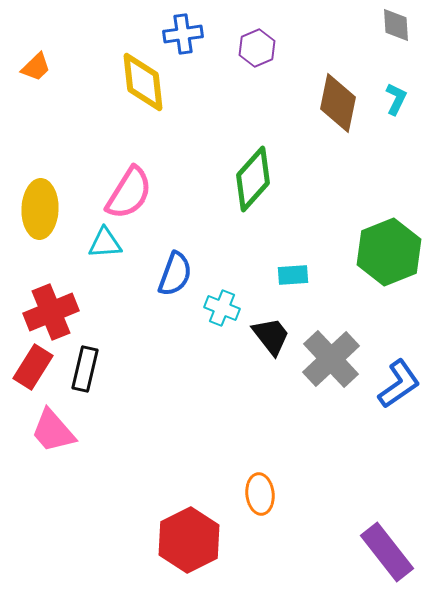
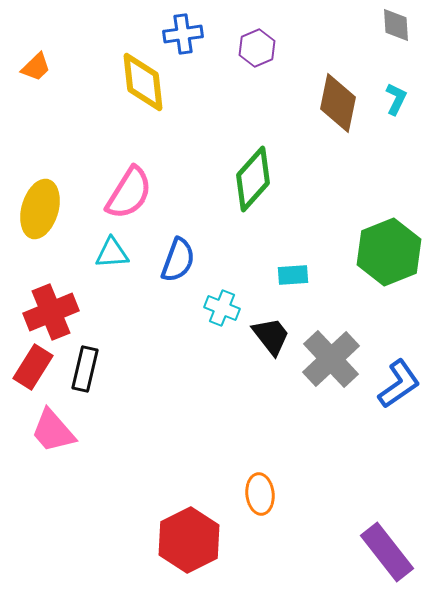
yellow ellipse: rotated 14 degrees clockwise
cyan triangle: moved 7 px right, 10 px down
blue semicircle: moved 3 px right, 14 px up
